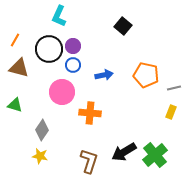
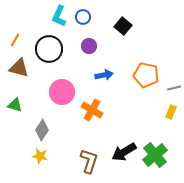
purple circle: moved 16 px right
blue circle: moved 10 px right, 48 px up
orange cross: moved 2 px right, 3 px up; rotated 25 degrees clockwise
